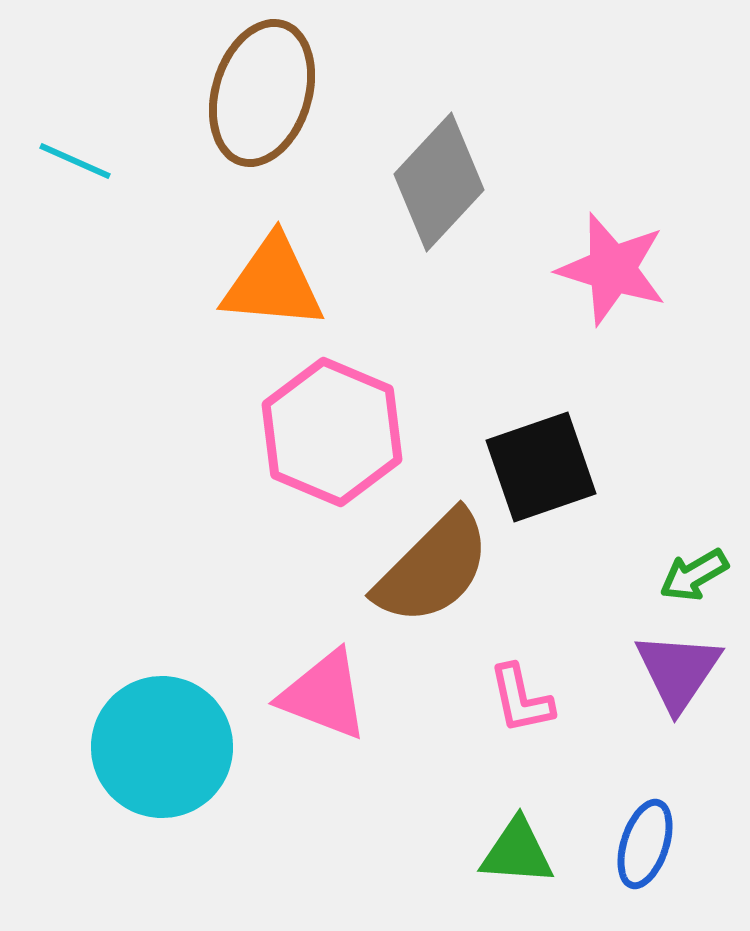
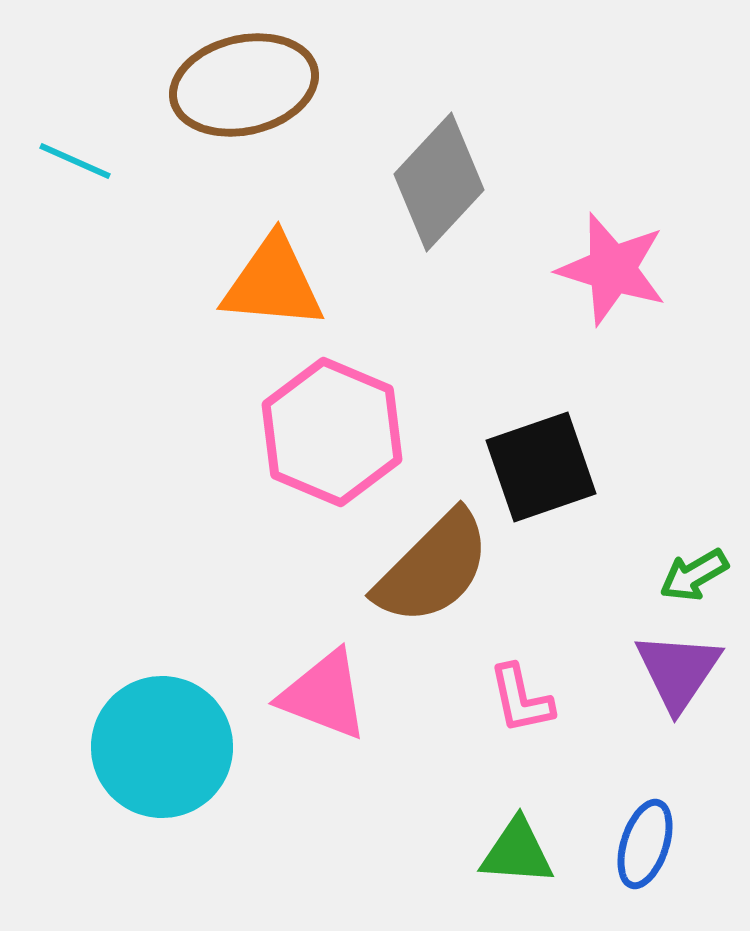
brown ellipse: moved 18 px left, 8 px up; rotated 60 degrees clockwise
